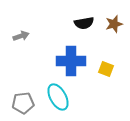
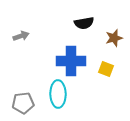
brown star: moved 14 px down
cyan ellipse: moved 3 px up; rotated 28 degrees clockwise
